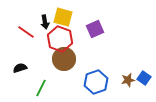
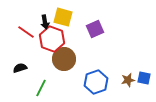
red hexagon: moved 8 px left
blue square: rotated 24 degrees counterclockwise
